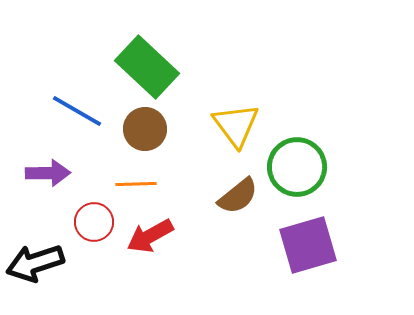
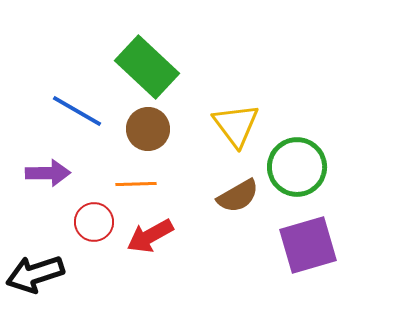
brown circle: moved 3 px right
brown semicircle: rotated 9 degrees clockwise
black arrow: moved 11 px down
